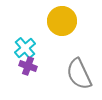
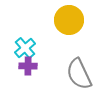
yellow circle: moved 7 px right, 1 px up
purple cross: rotated 18 degrees counterclockwise
